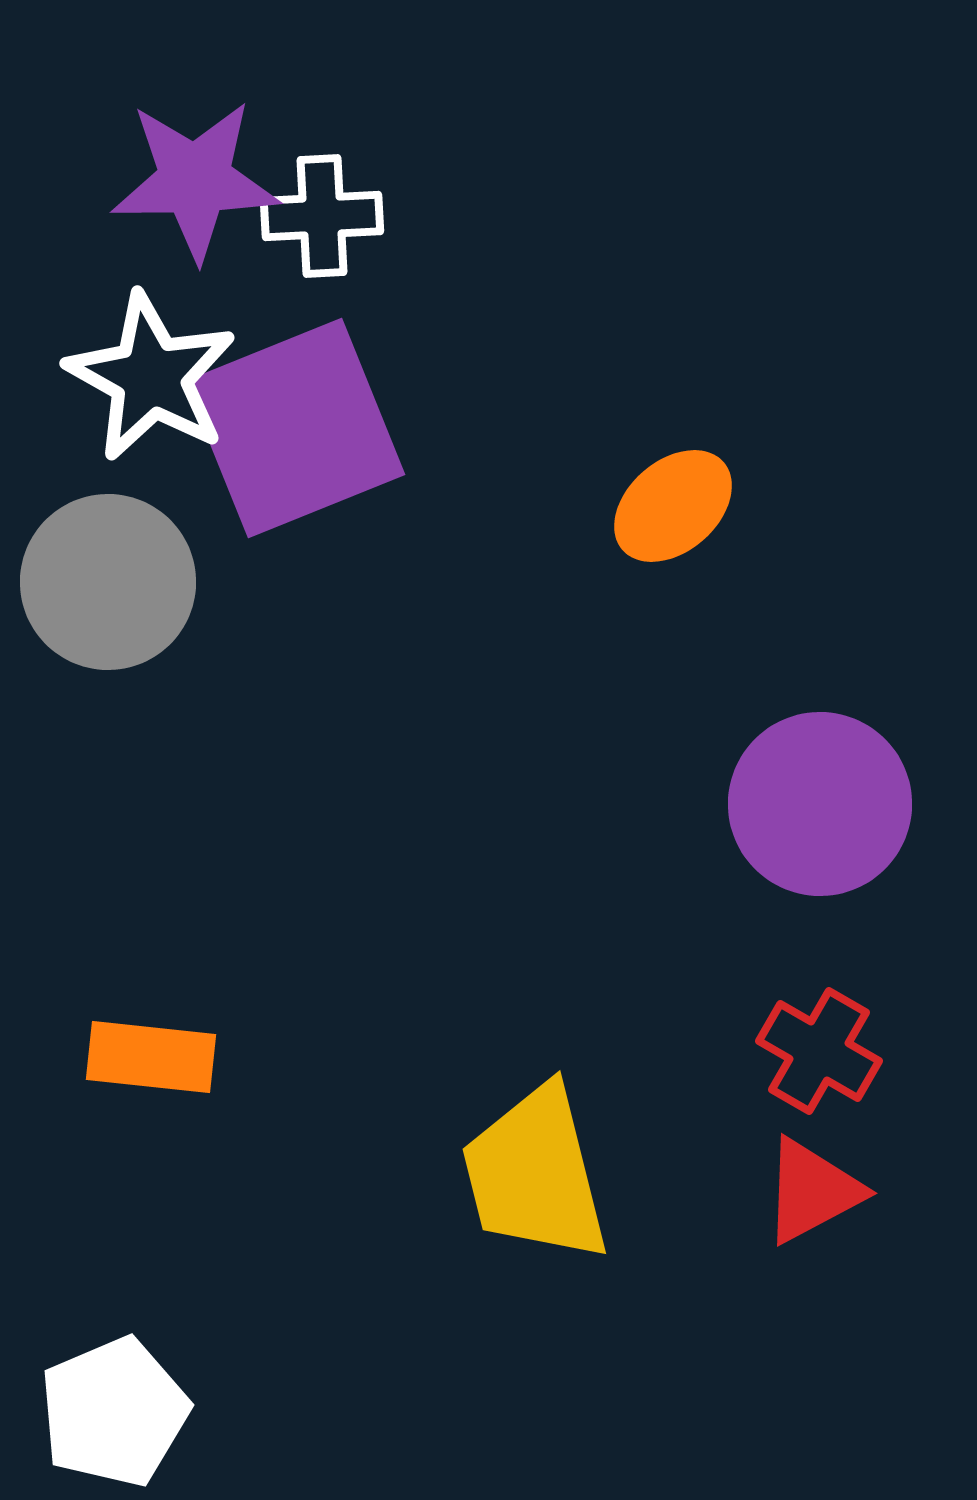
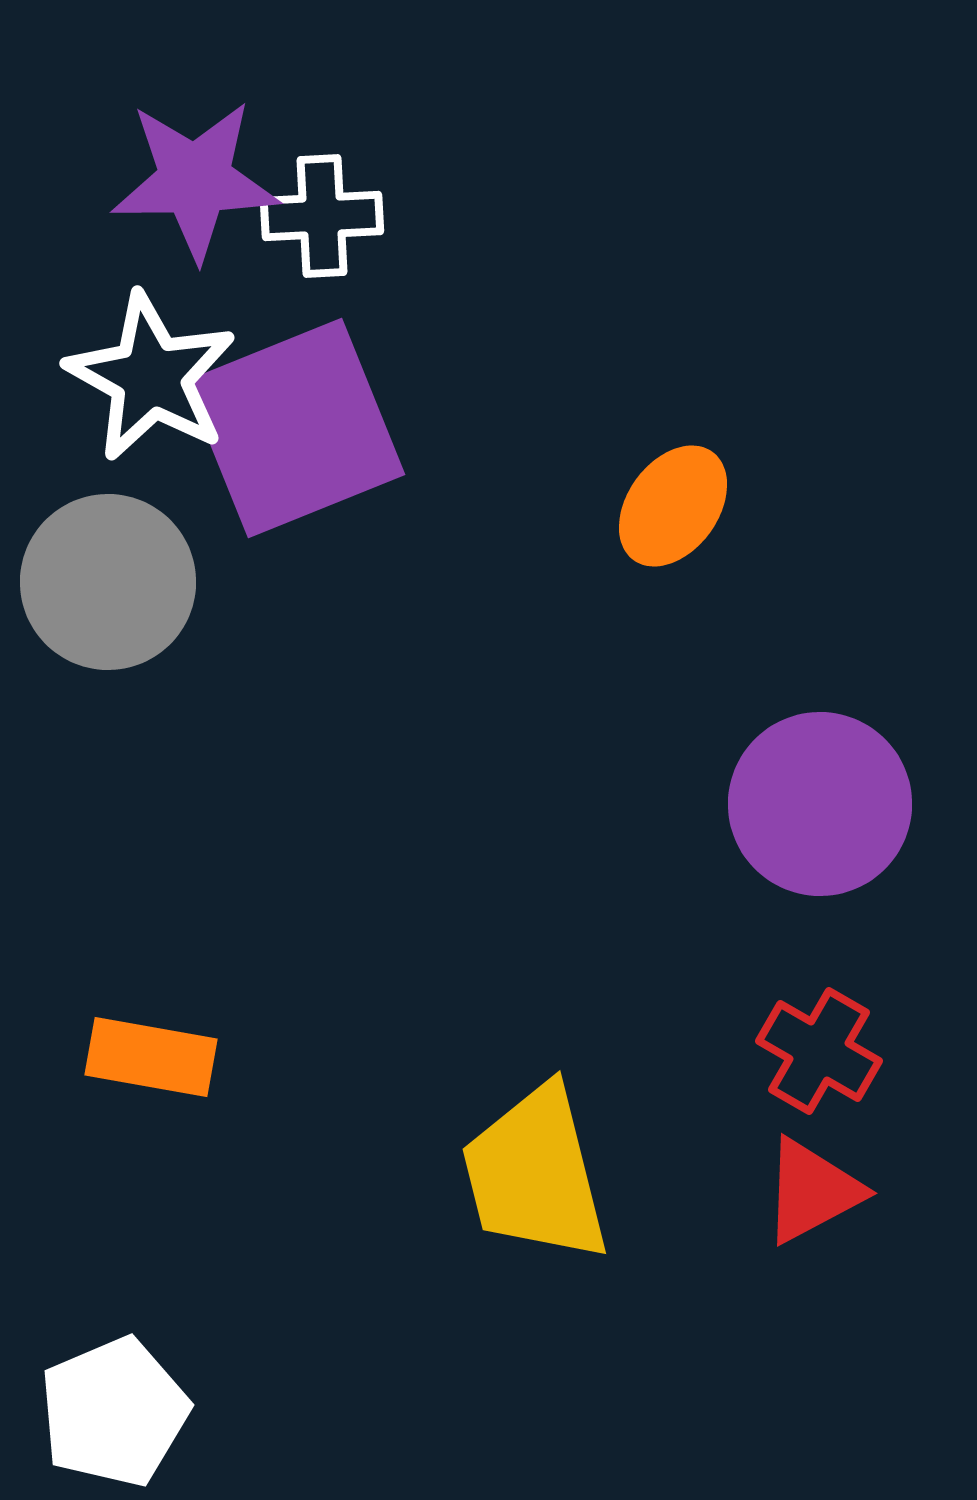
orange ellipse: rotated 13 degrees counterclockwise
orange rectangle: rotated 4 degrees clockwise
